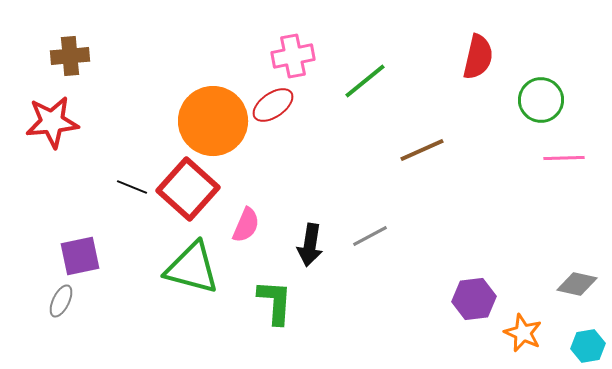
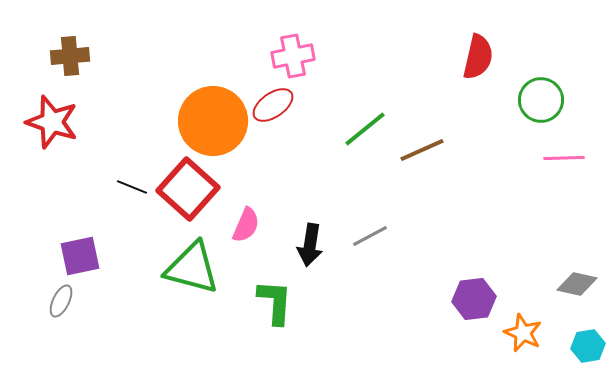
green line: moved 48 px down
red star: rotated 24 degrees clockwise
